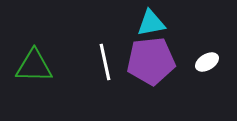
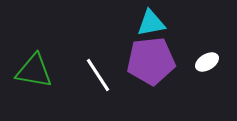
white line: moved 7 px left, 13 px down; rotated 21 degrees counterclockwise
green triangle: moved 5 px down; rotated 9 degrees clockwise
